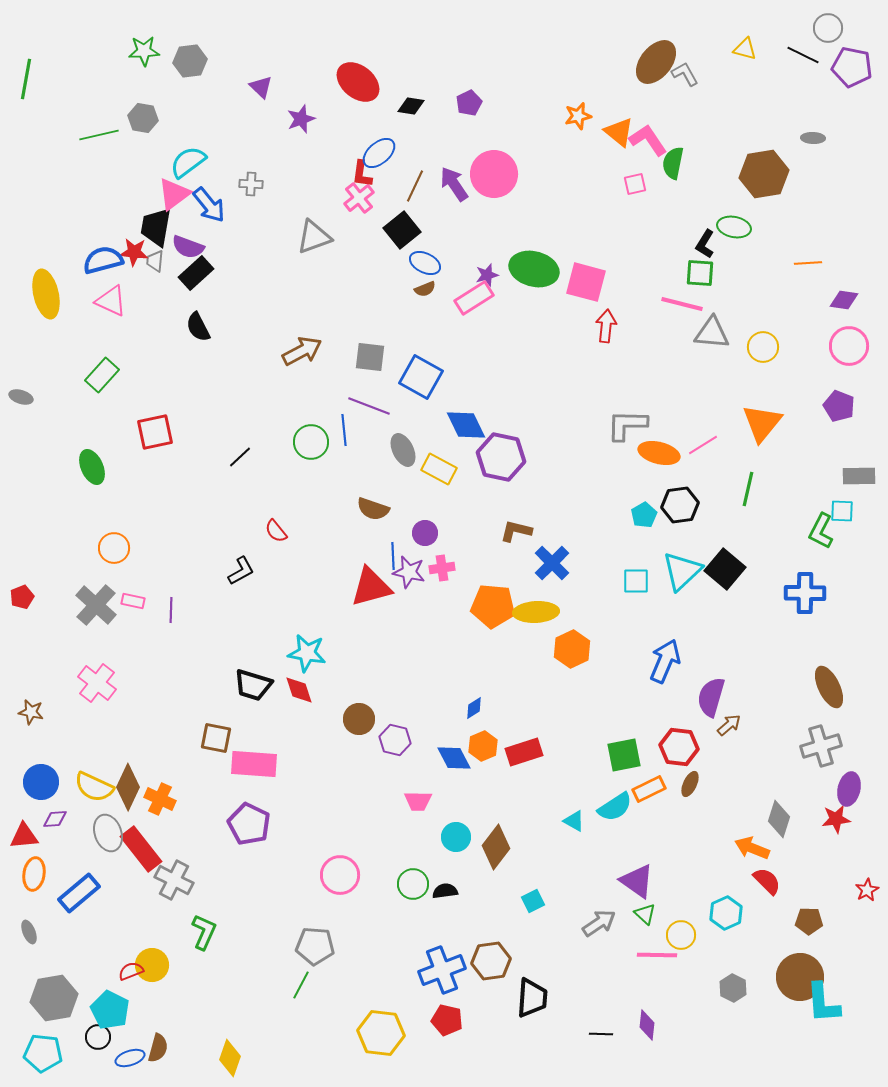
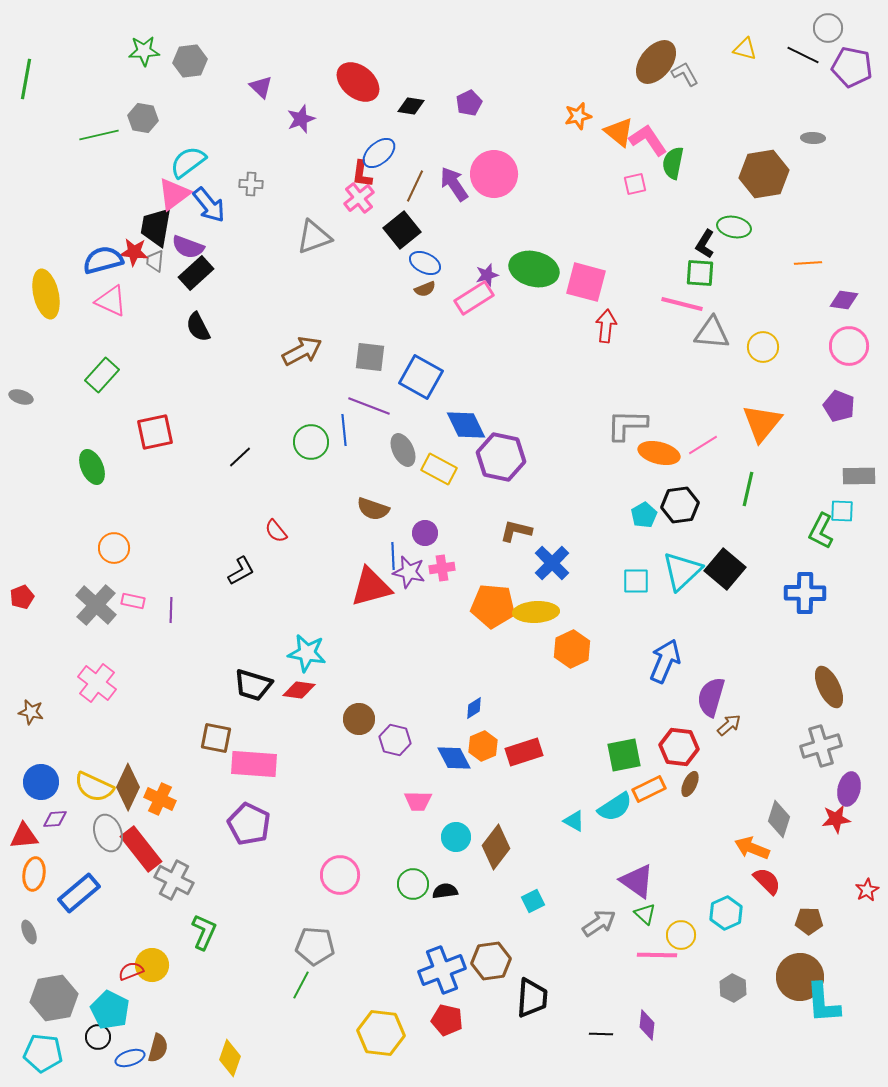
red diamond at (299, 690): rotated 64 degrees counterclockwise
